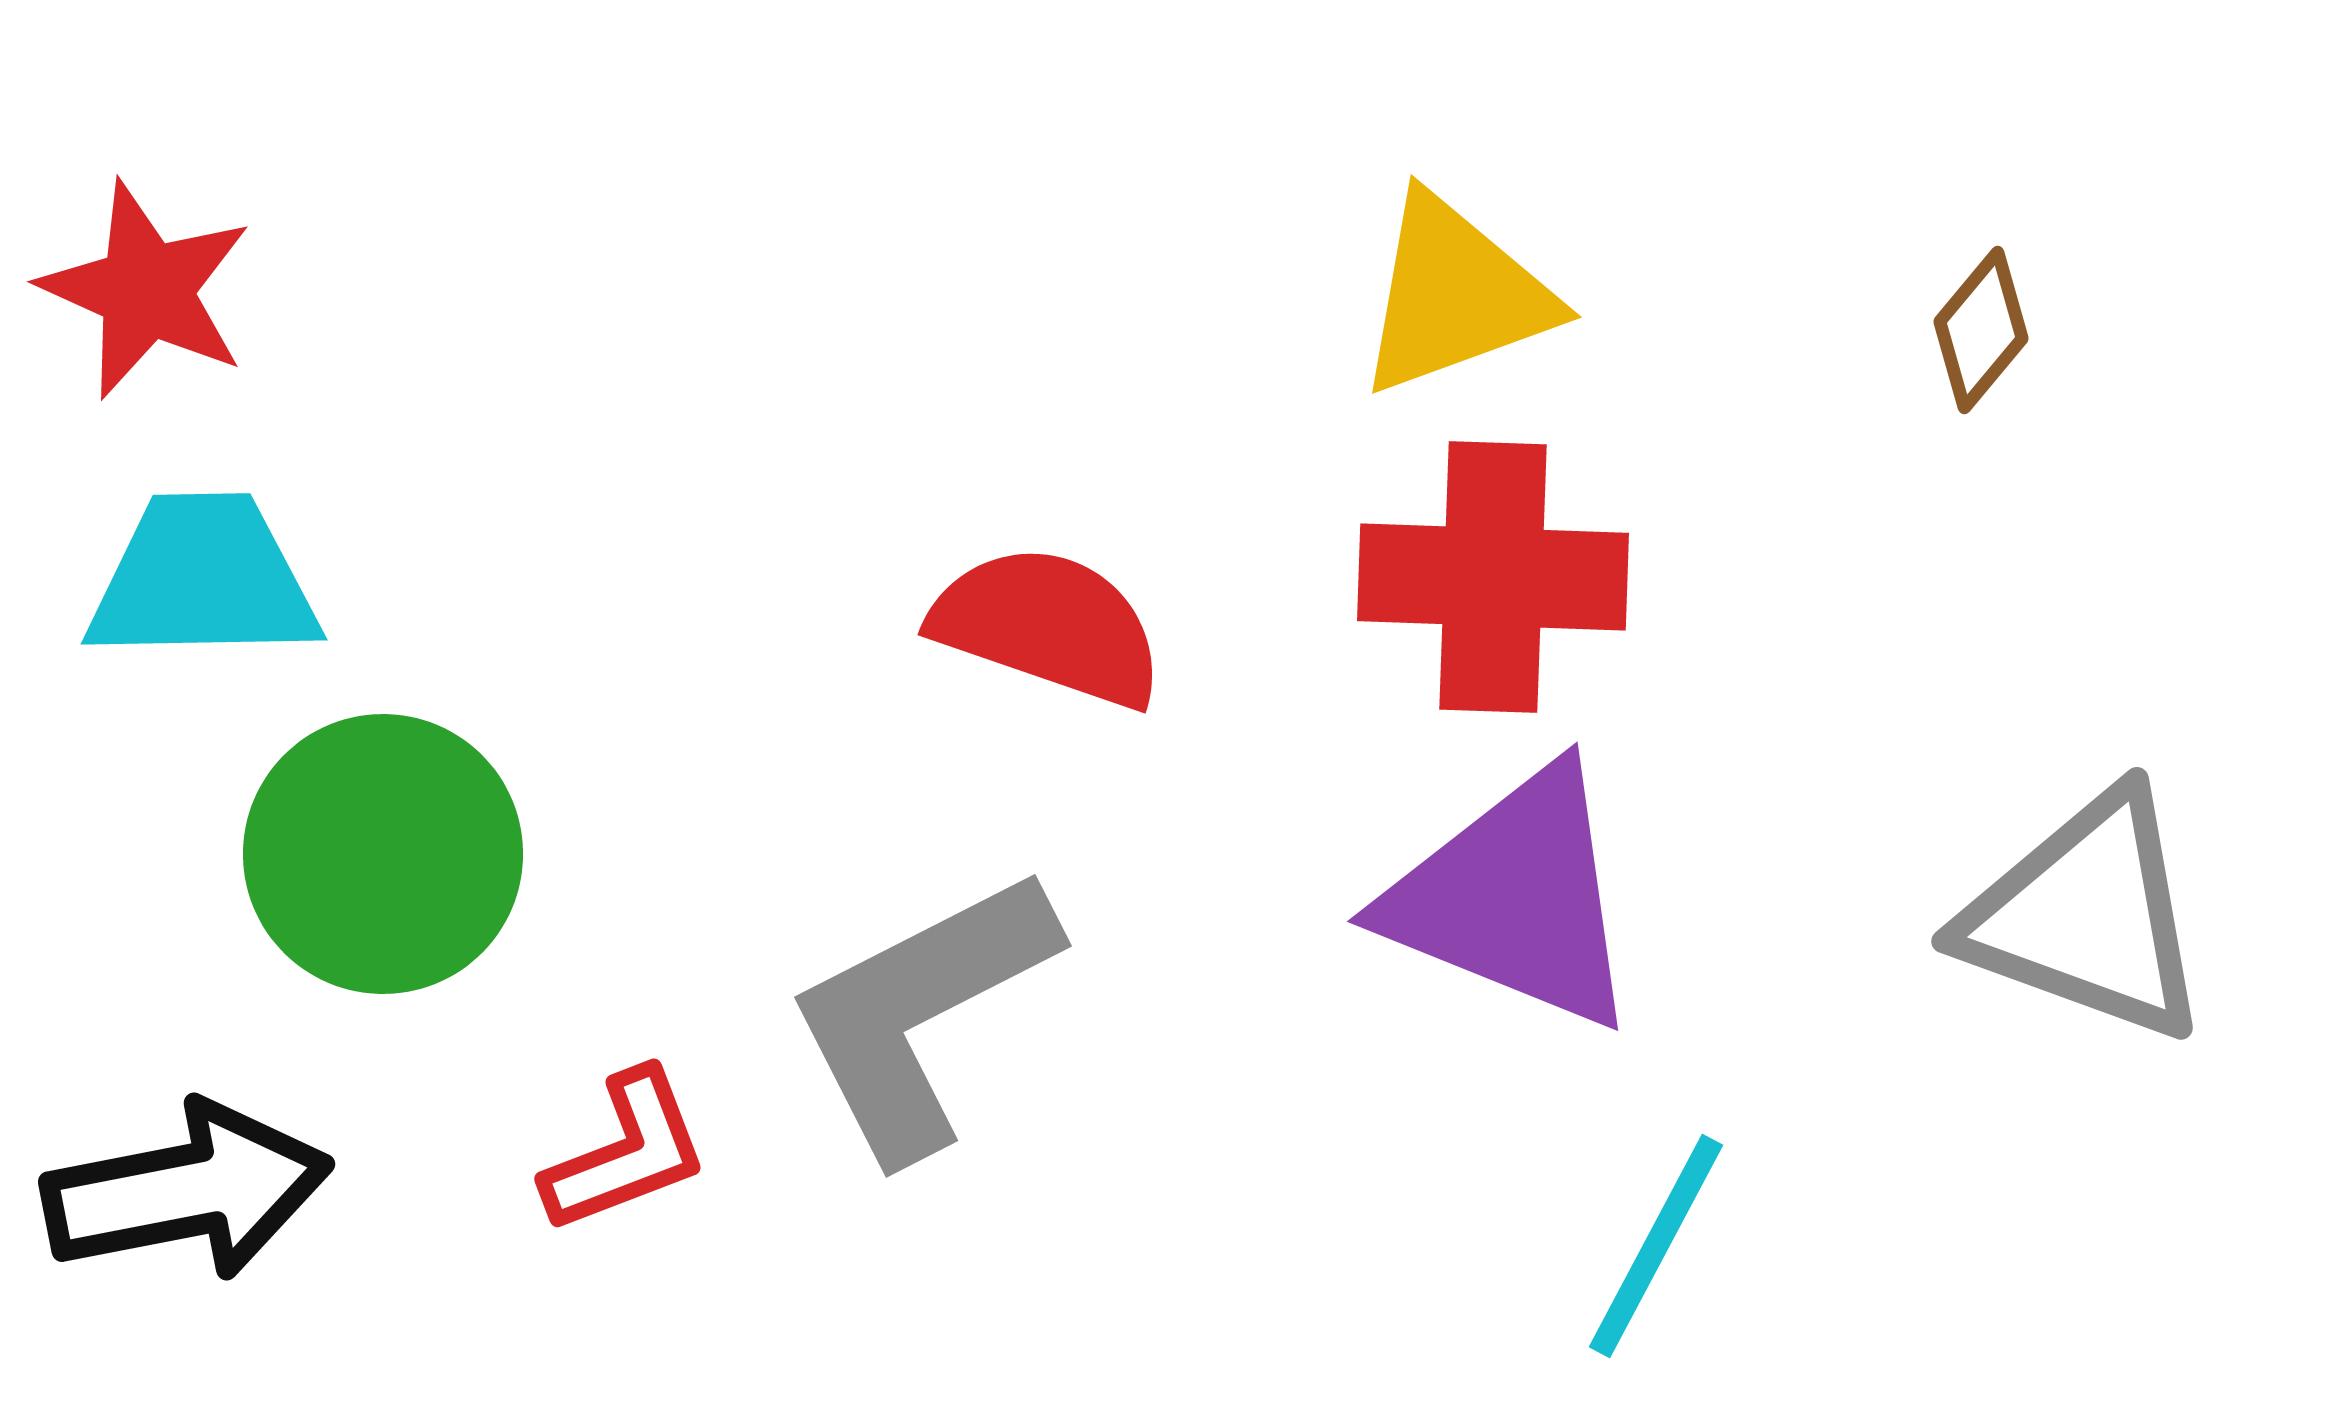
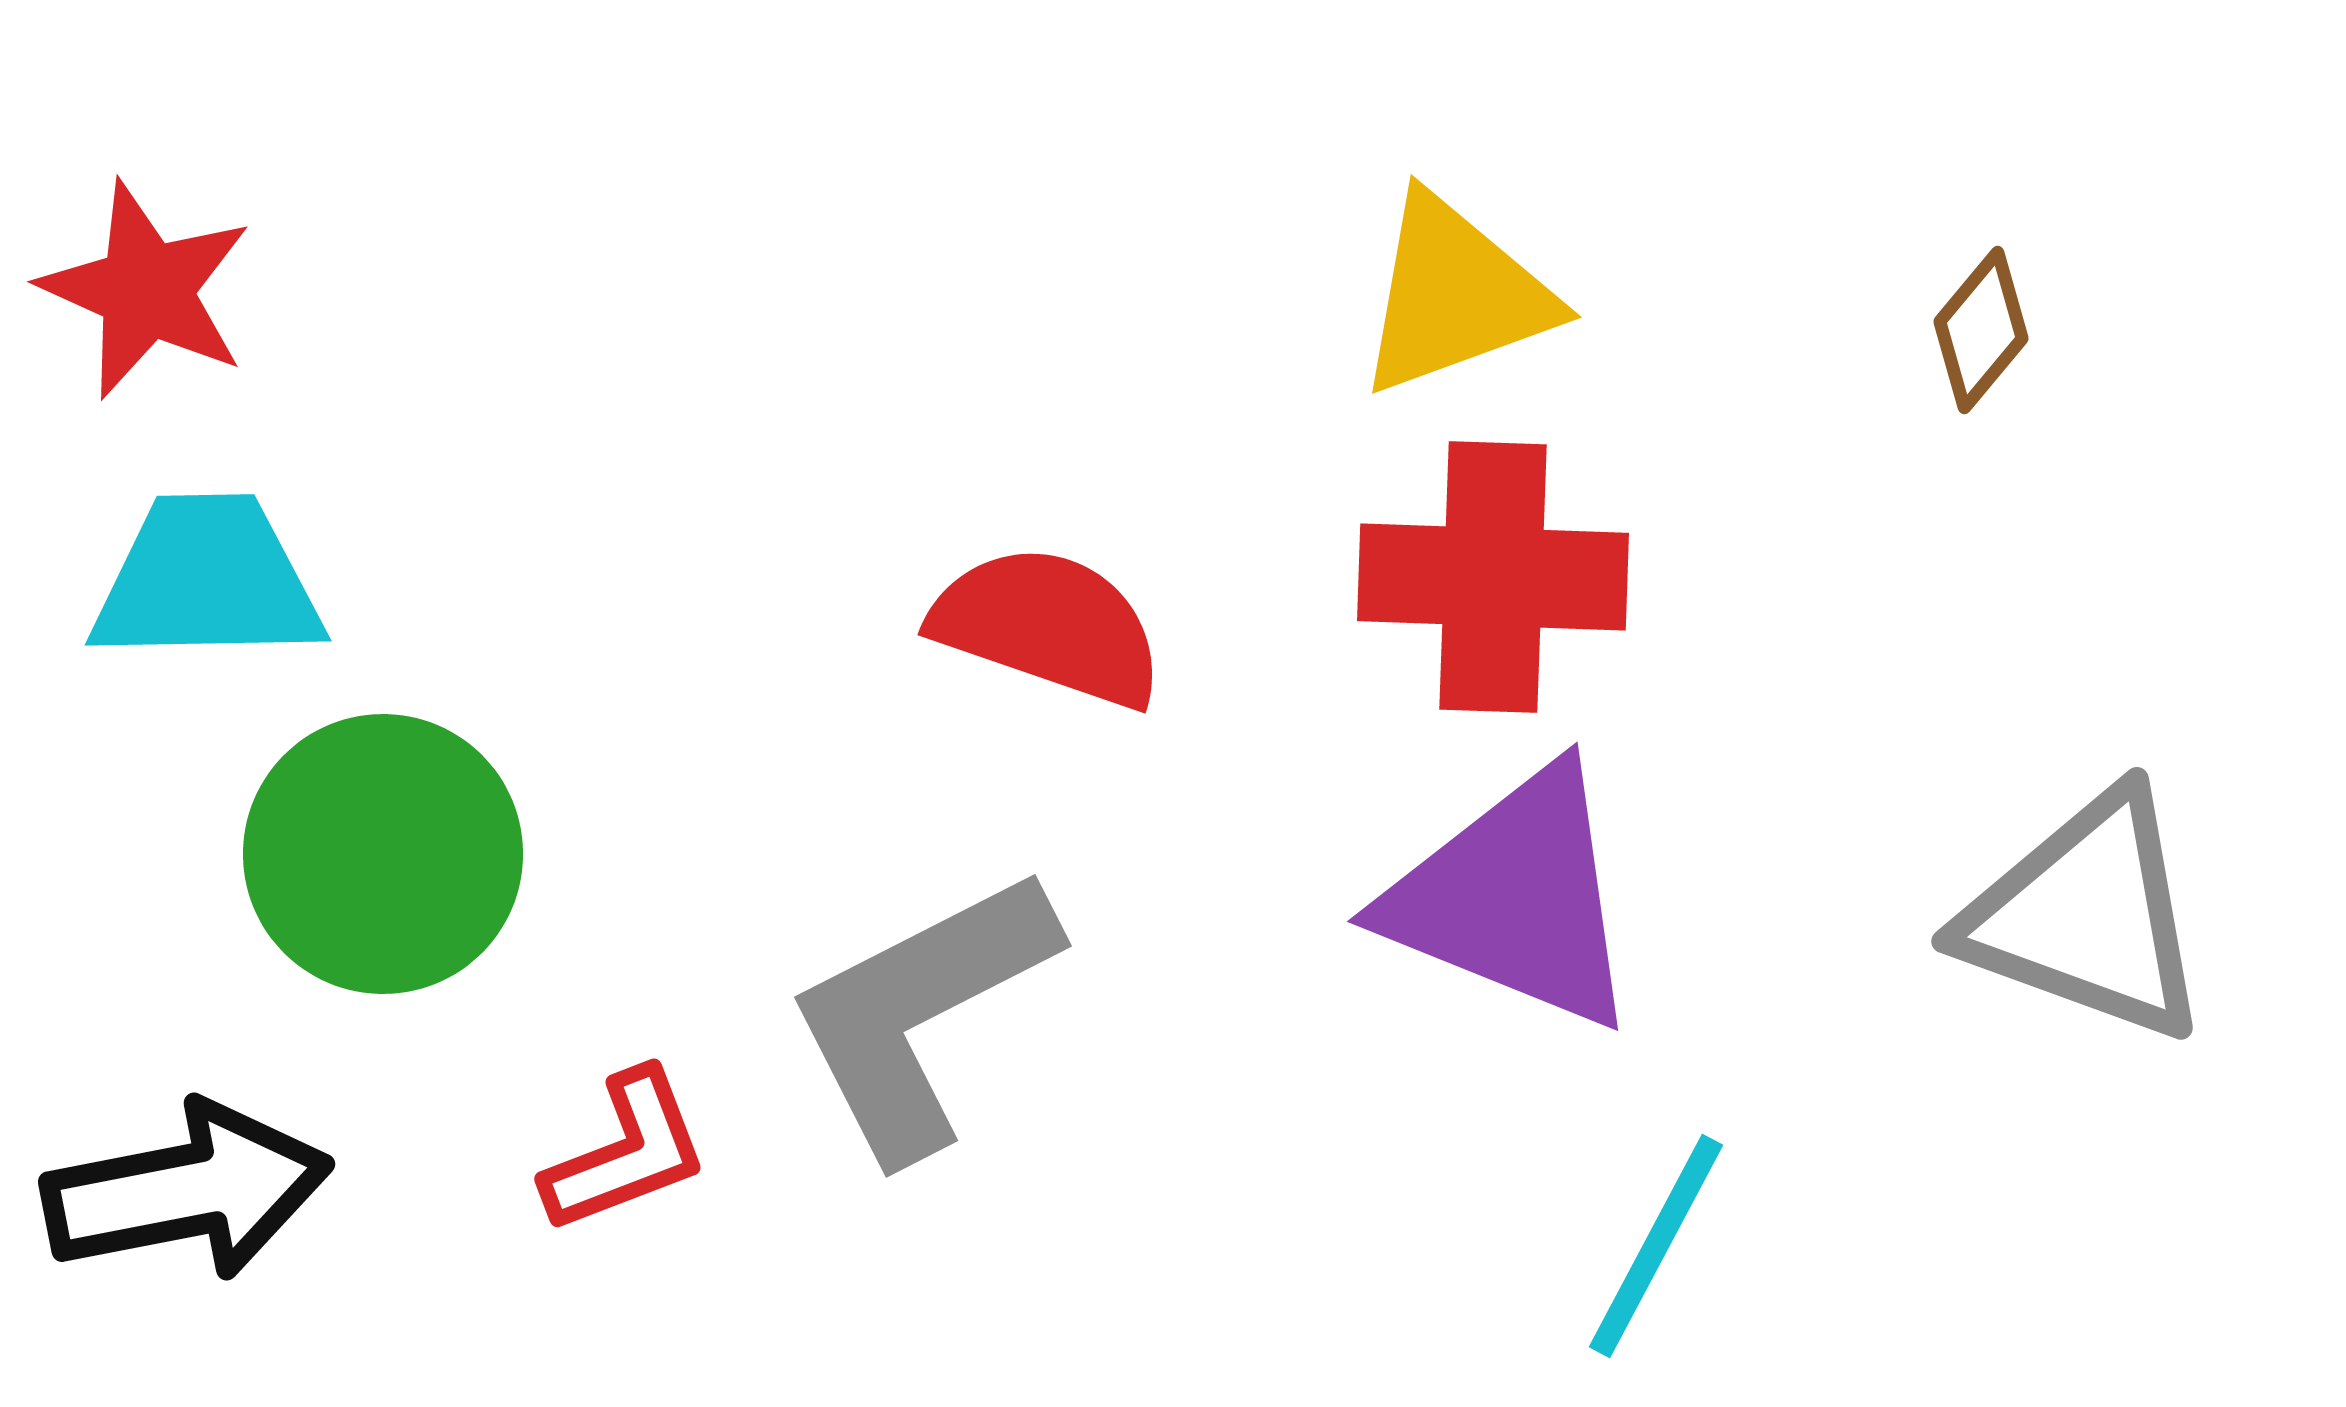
cyan trapezoid: moved 4 px right, 1 px down
